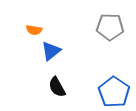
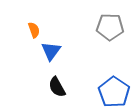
orange semicircle: rotated 119 degrees counterclockwise
blue triangle: rotated 15 degrees counterclockwise
